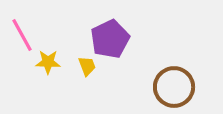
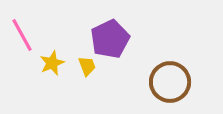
yellow star: moved 4 px right, 1 px down; rotated 25 degrees counterclockwise
brown circle: moved 4 px left, 5 px up
